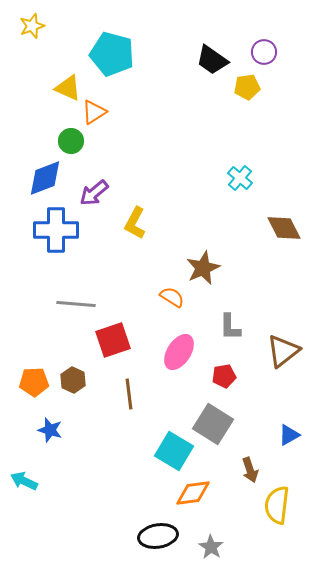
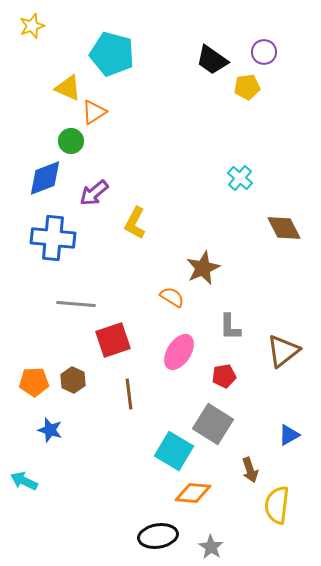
blue cross: moved 3 px left, 8 px down; rotated 6 degrees clockwise
orange diamond: rotated 12 degrees clockwise
